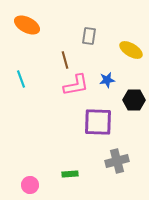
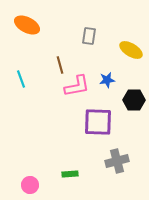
brown line: moved 5 px left, 5 px down
pink L-shape: moved 1 px right, 1 px down
